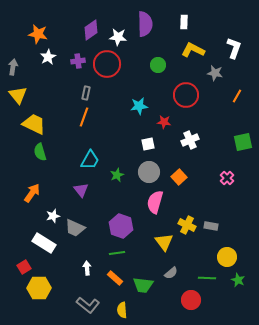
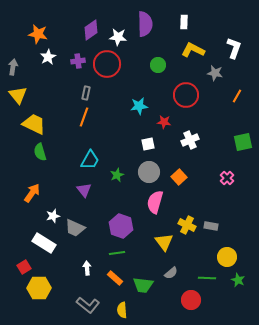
purple triangle at (81, 190): moved 3 px right
